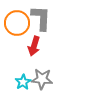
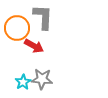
gray L-shape: moved 2 px right, 1 px up
orange circle: moved 5 px down
red arrow: rotated 78 degrees counterclockwise
